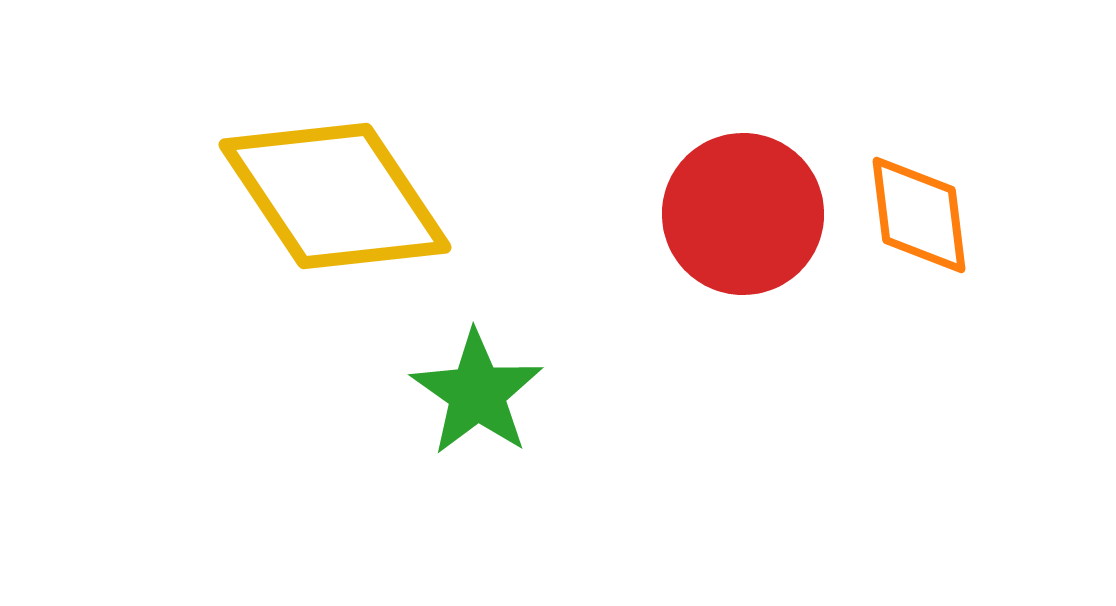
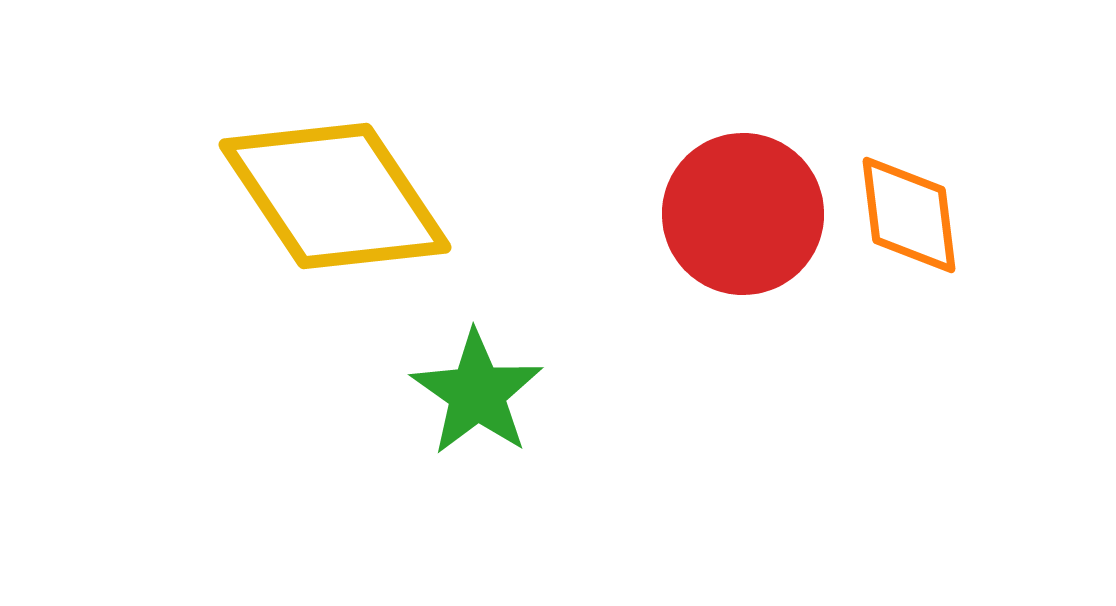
orange diamond: moved 10 px left
